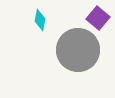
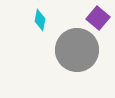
gray circle: moved 1 px left
